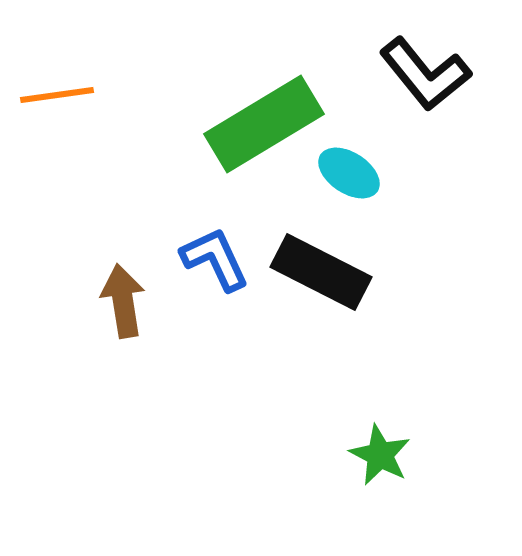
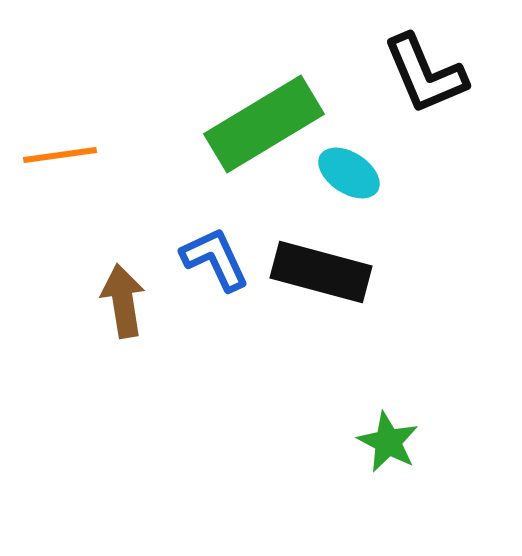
black L-shape: rotated 16 degrees clockwise
orange line: moved 3 px right, 60 px down
black rectangle: rotated 12 degrees counterclockwise
green star: moved 8 px right, 13 px up
